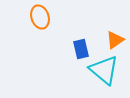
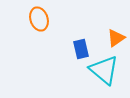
orange ellipse: moved 1 px left, 2 px down
orange triangle: moved 1 px right, 2 px up
